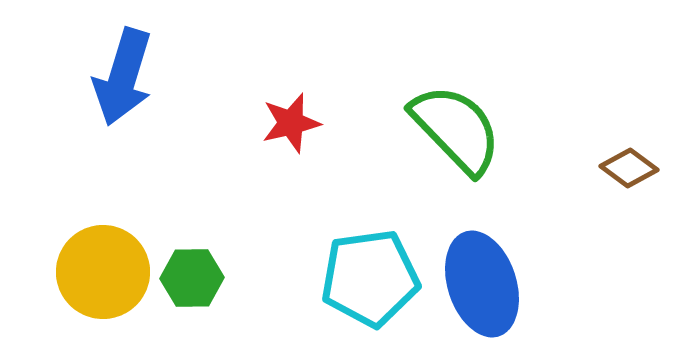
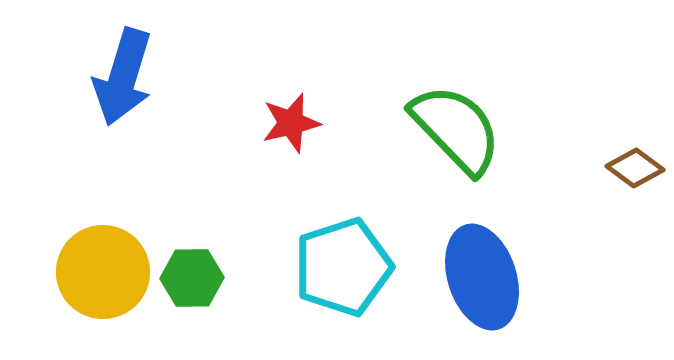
brown diamond: moved 6 px right
cyan pentagon: moved 27 px left, 11 px up; rotated 10 degrees counterclockwise
blue ellipse: moved 7 px up
